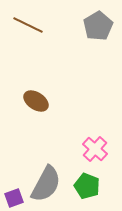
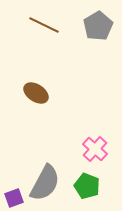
brown line: moved 16 px right
brown ellipse: moved 8 px up
gray semicircle: moved 1 px left, 1 px up
